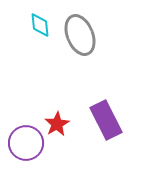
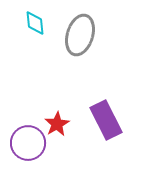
cyan diamond: moved 5 px left, 2 px up
gray ellipse: rotated 39 degrees clockwise
purple circle: moved 2 px right
